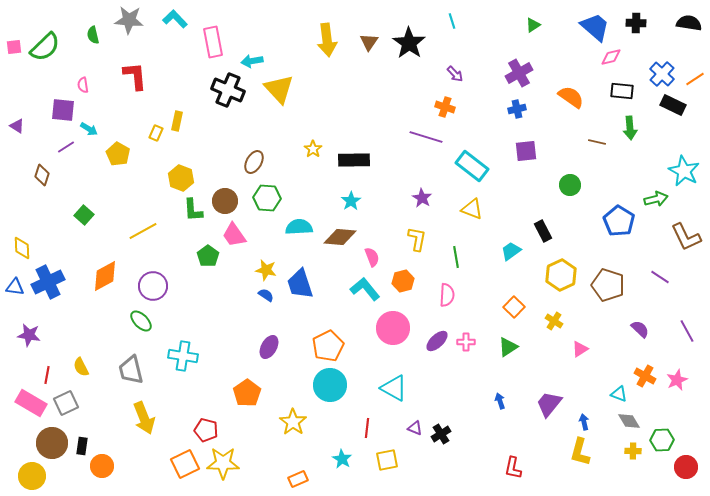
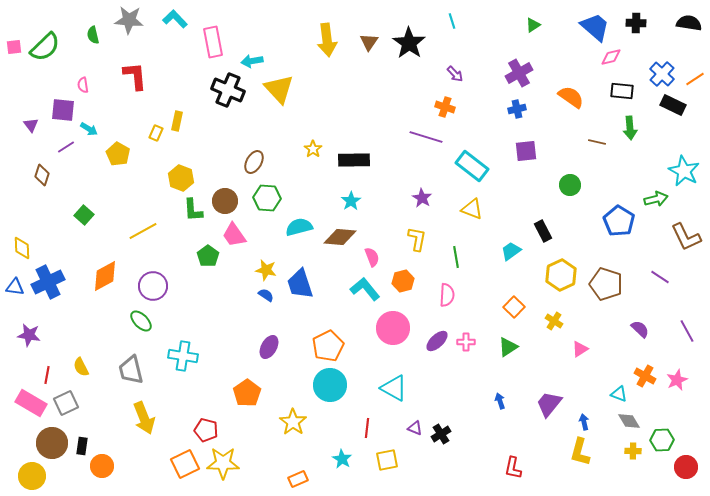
purple triangle at (17, 126): moved 14 px right, 1 px up; rotated 21 degrees clockwise
cyan semicircle at (299, 227): rotated 12 degrees counterclockwise
brown pentagon at (608, 285): moved 2 px left, 1 px up
